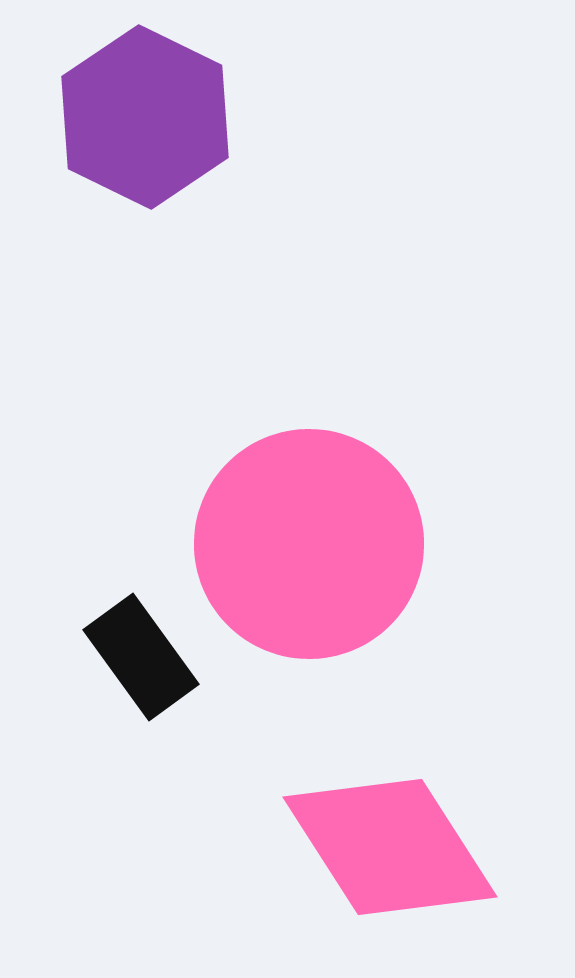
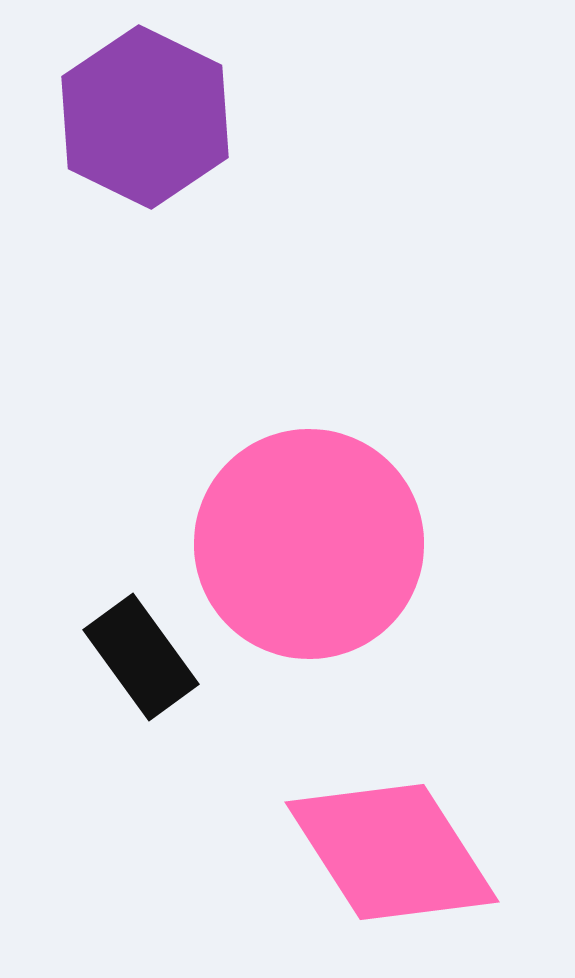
pink diamond: moved 2 px right, 5 px down
